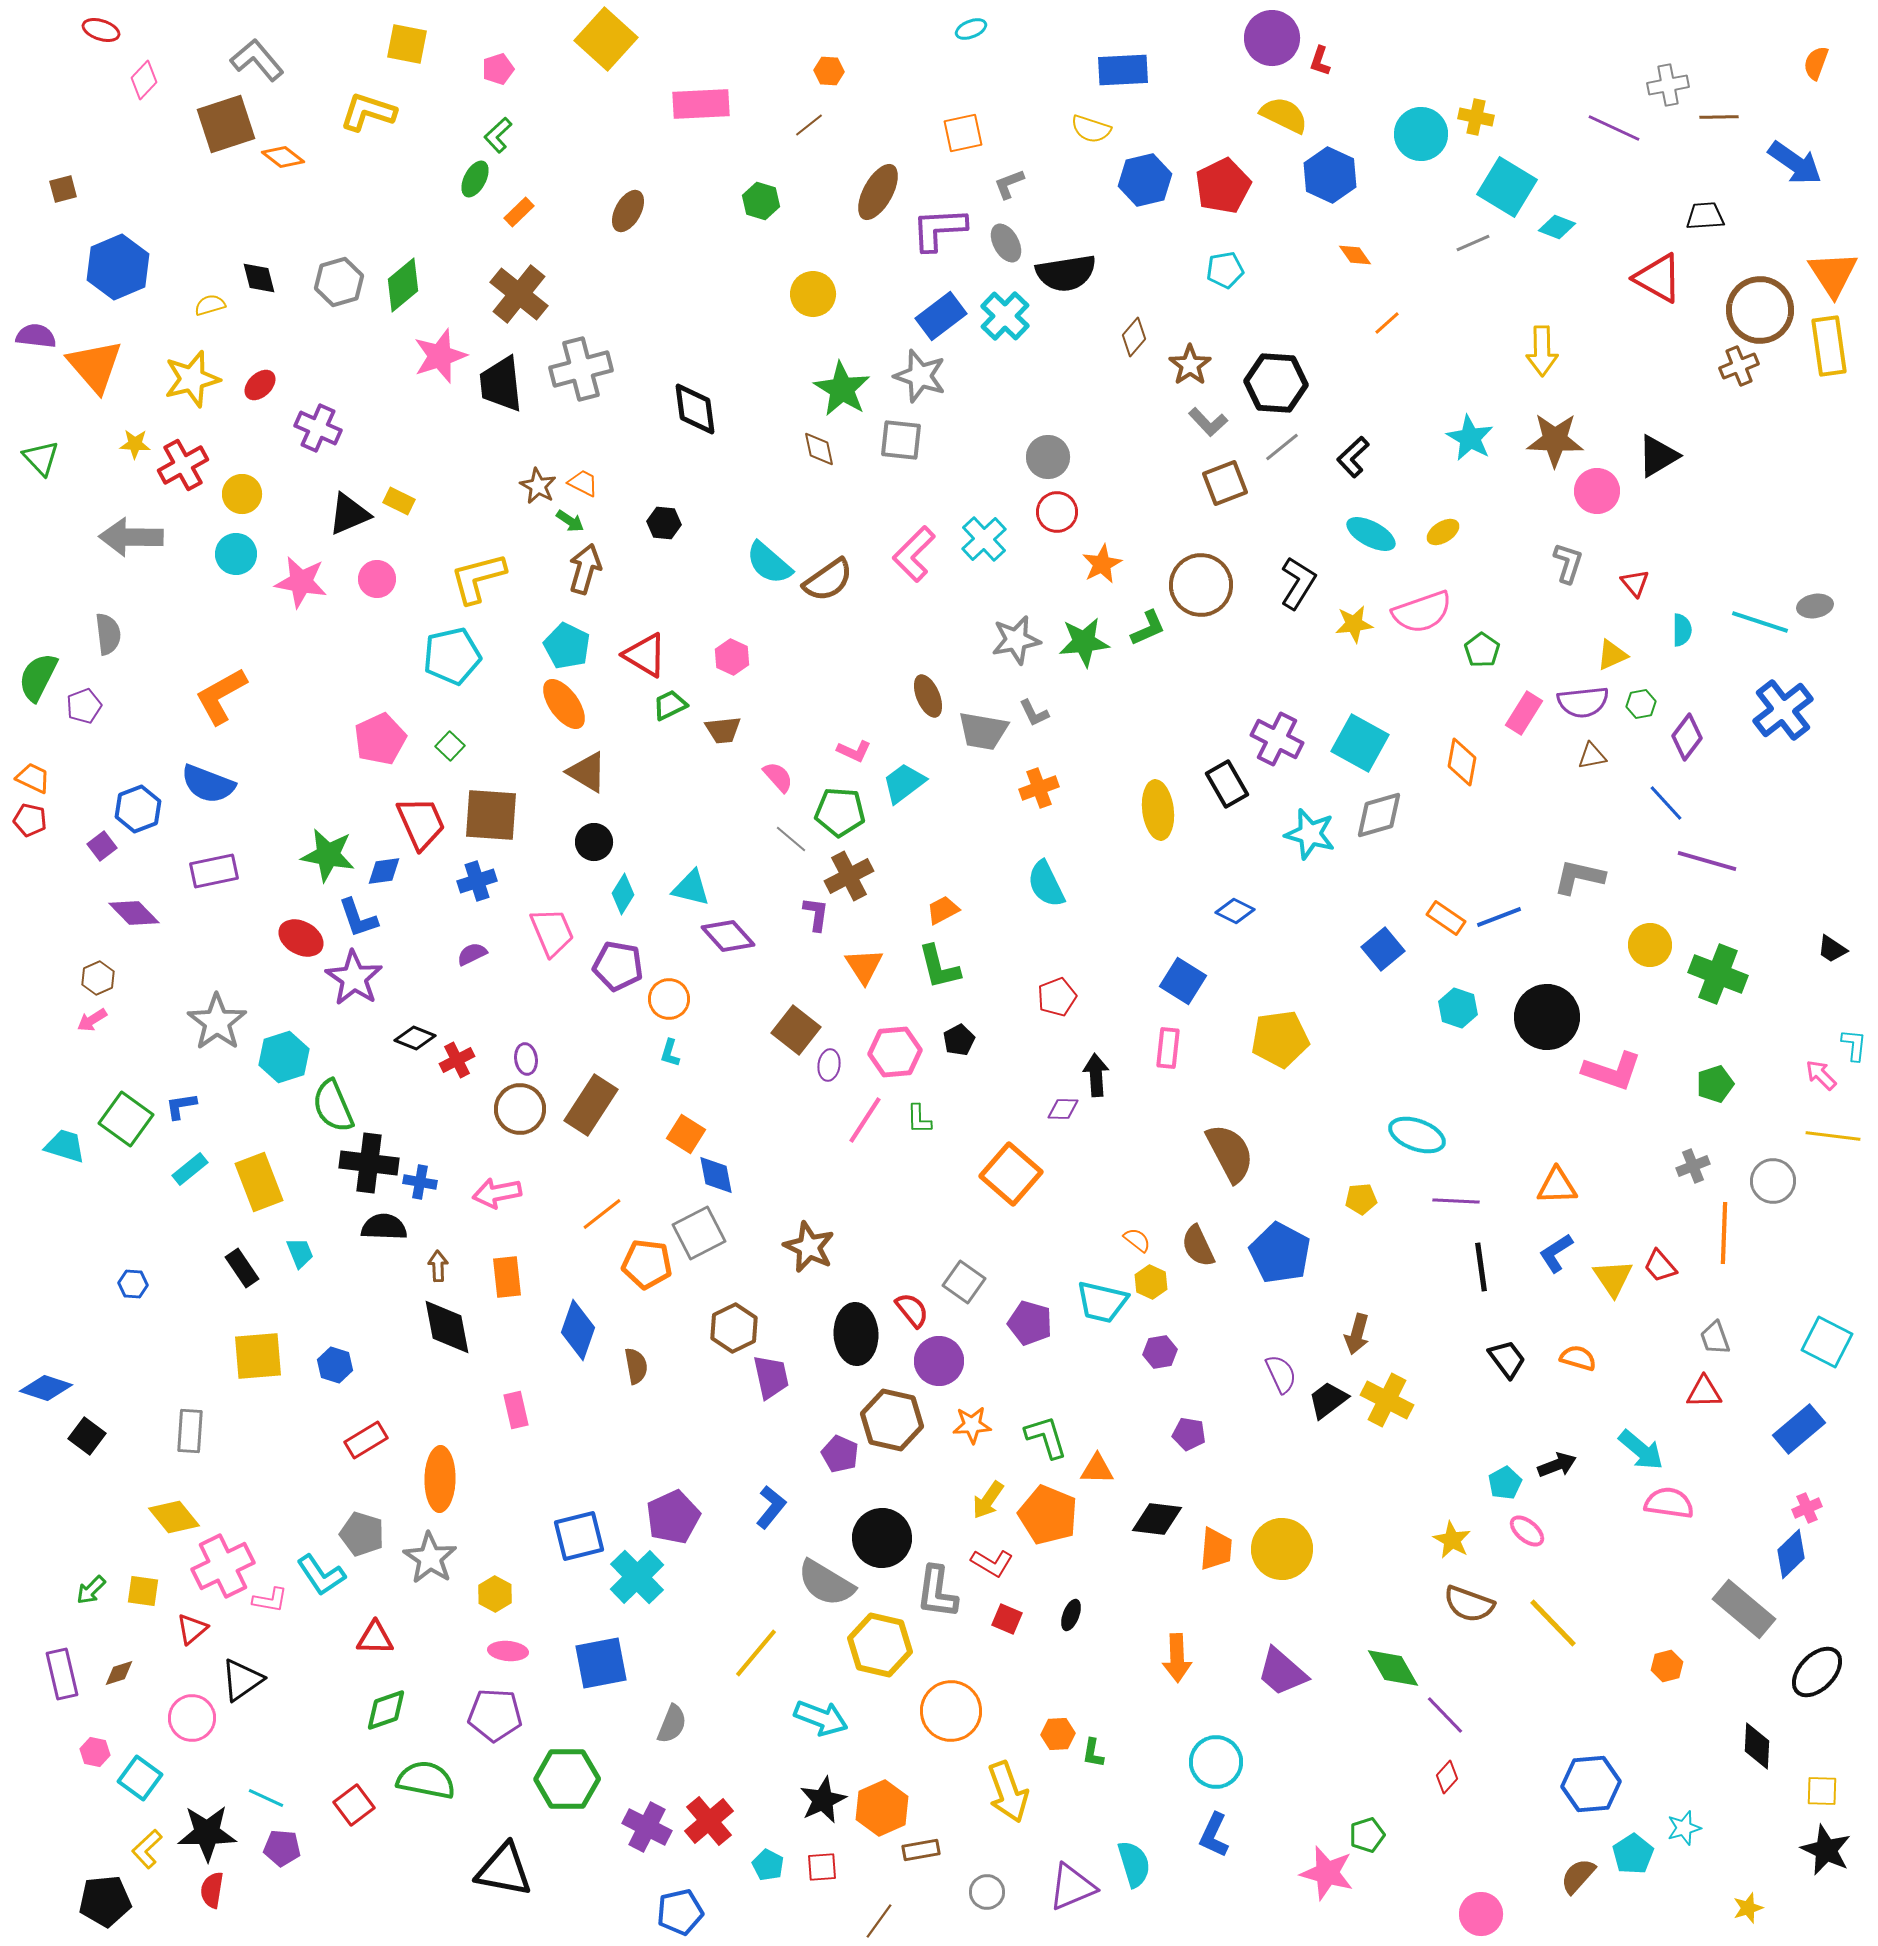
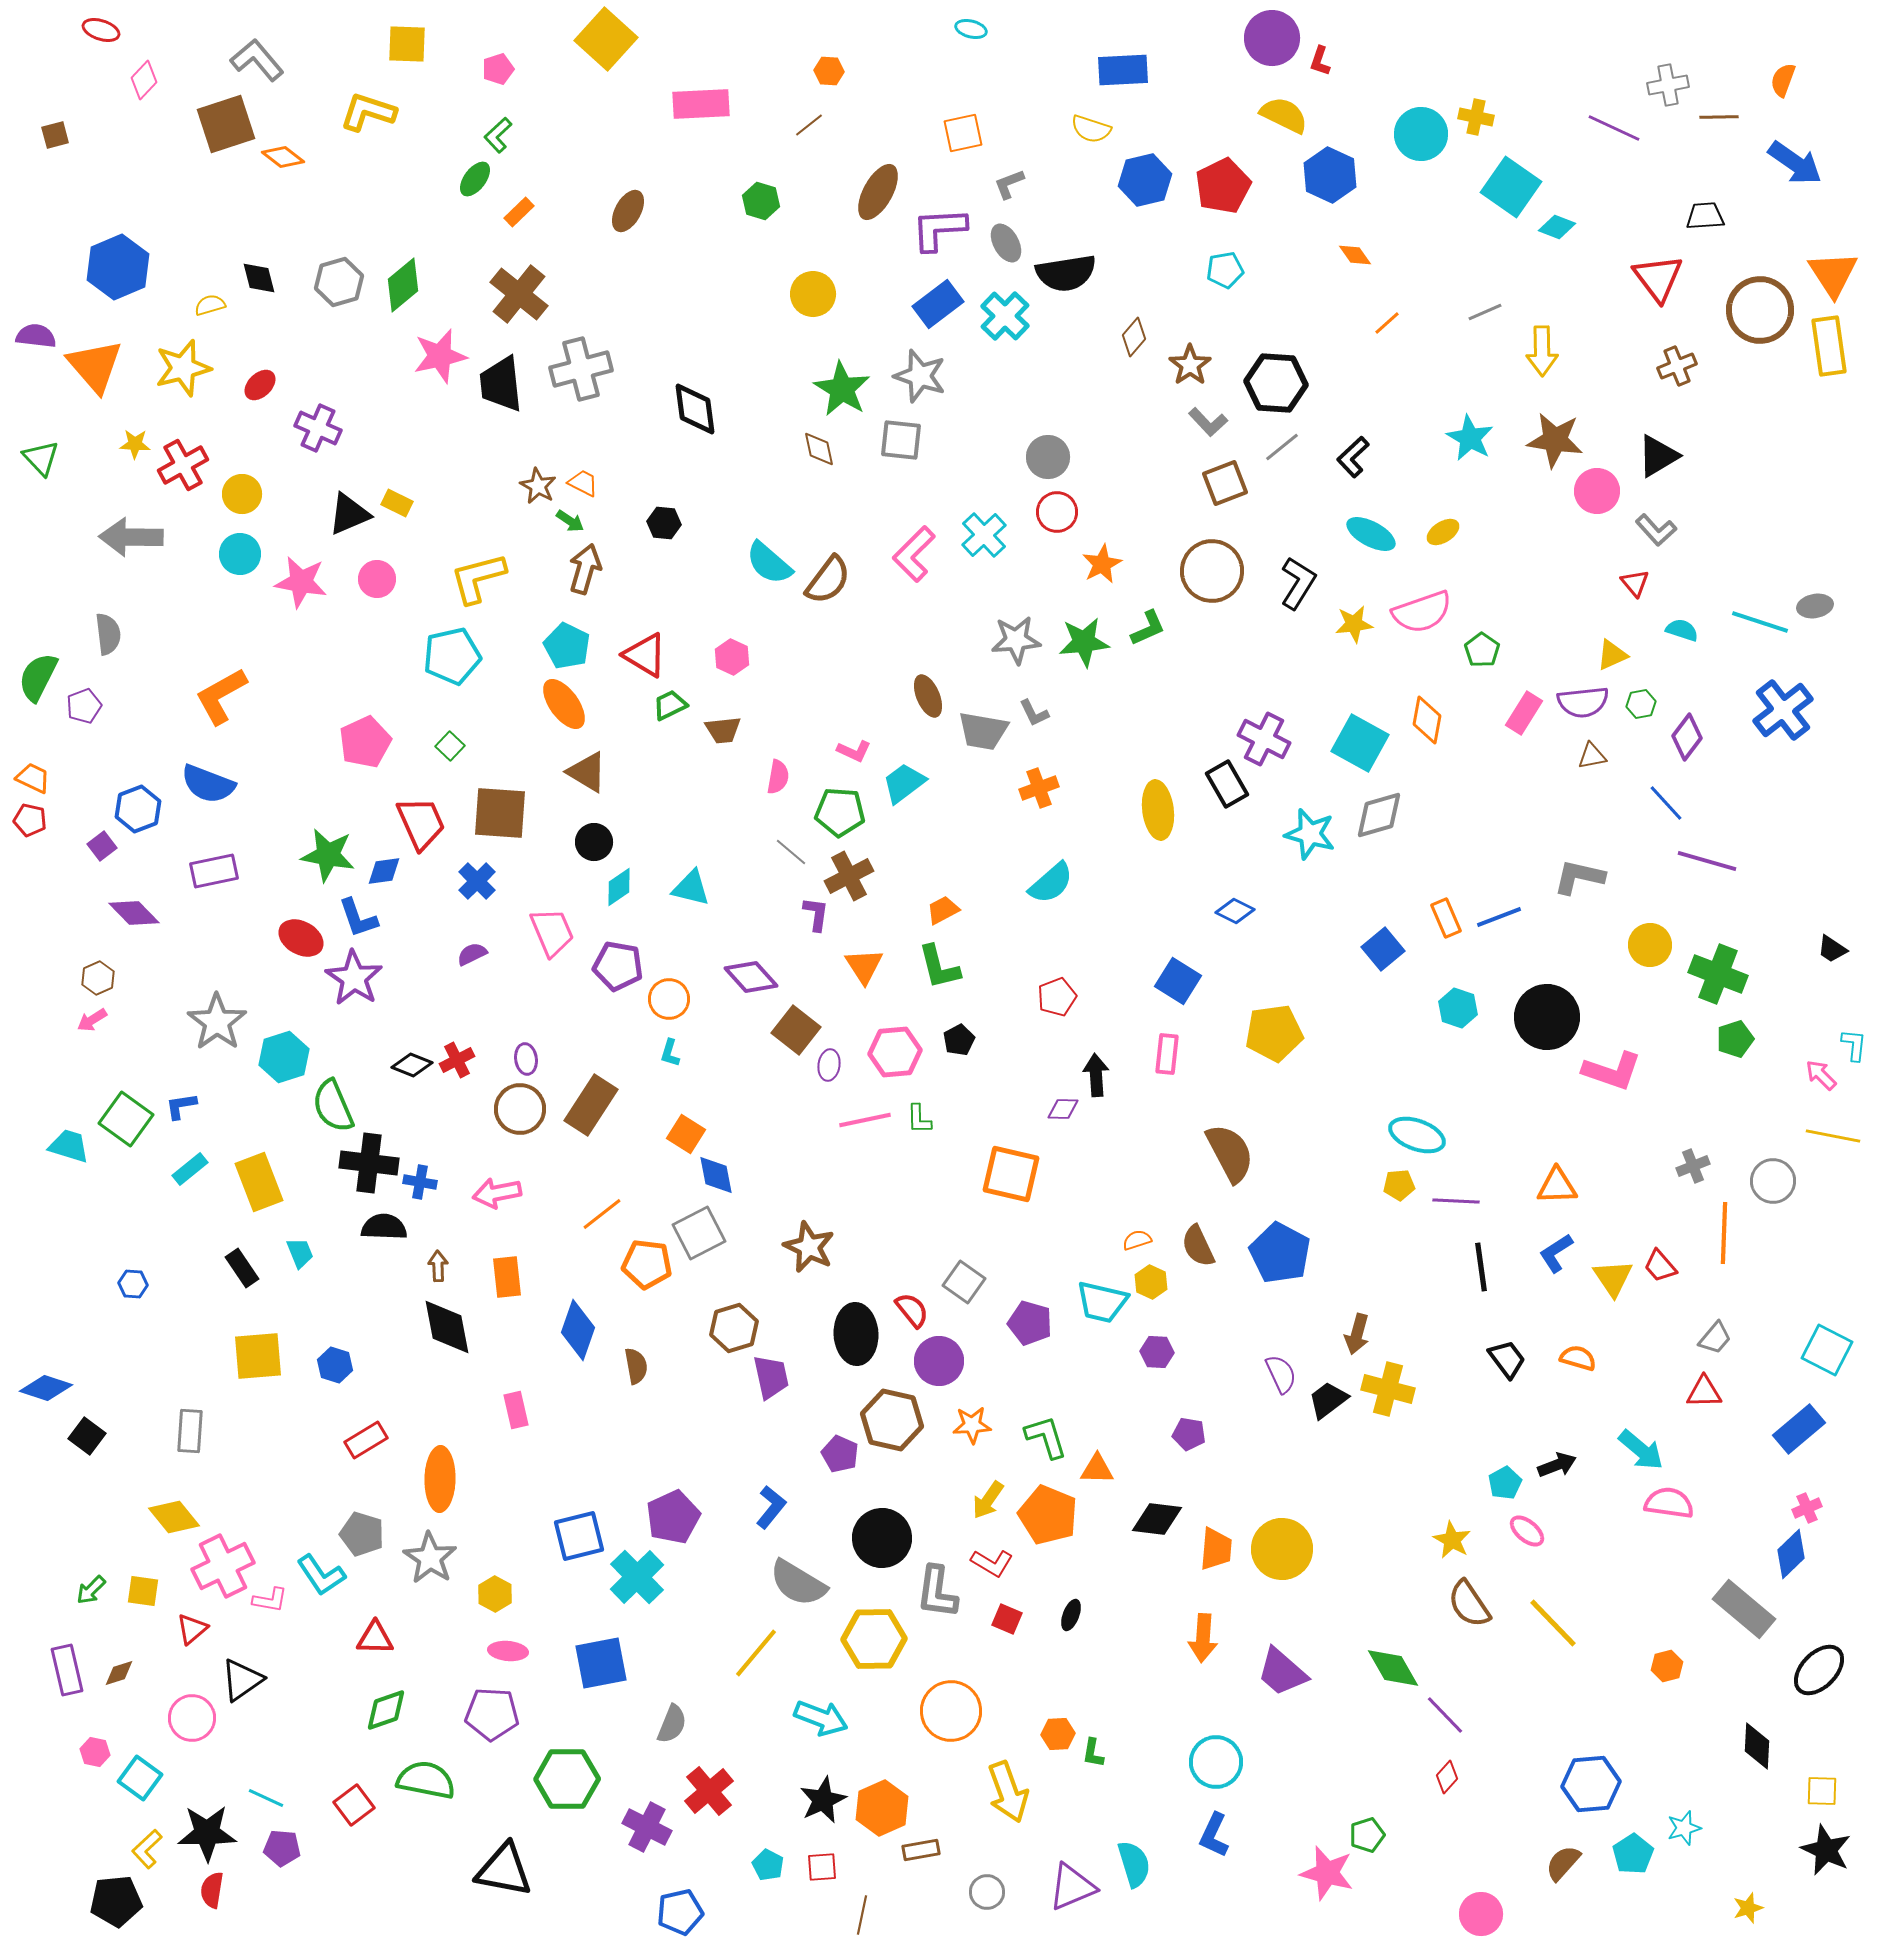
cyan ellipse at (971, 29): rotated 36 degrees clockwise
yellow square at (407, 44): rotated 9 degrees counterclockwise
orange semicircle at (1816, 63): moved 33 px left, 17 px down
green ellipse at (475, 179): rotated 9 degrees clockwise
cyan square at (1507, 187): moved 4 px right; rotated 4 degrees clockwise
brown square at (63, 189): moved 8 px left, 54 px up
gray line at (1473, 243): moved 12 px right, 69 px down
red triangle at (1658, 278): rotated 24 degrees clockwise
blue rectangle at (941, 316): moved 3 px left, 12 px up
pink star at (440, 356): rotated 6 degrees clockwise
brown cross at (1739, 366): moved 62 px left
yellow star at (192, 379): moved 9 px left, 11 px up
brown star at (1555, 440): rotated 6 degrees clockwise
yellow rectangle at (399, 501): moved 2 px left, 2 px down
cyan cross at (984, 539): moved 4 px up
cyan circle at (236, 554): moved 4 px right
gray L-shape at (1568, 563): moved 88 px right, 33 px up; rotated 120 degrees clockwise
brown semicircle at (828, 580): rotated 18 degrees counterclockwise
brown circle at (1201, 585): moved 11 px right, 14 px up
cyan semicircle at (1682, 630): rotated 72 degrees counterclockwise
gray star at (1016, 640): rotated 6 degrees clockwise
pink pentagon at (380, 739): moved 15 px left, 3 px down
purple cross at (1277, 739): moved 13 px left
orange diamond at (1462, 762): moved 35 px left, 42 px up
pink semicircle at (778, 777): rotated 52 degrees clockwise
brown square at (491, 815): moved 9 px right, 2 px up
gray line at (791, 839): moved 13 px down
blue cross at (477, 881): rotated 27 degrees counterclockwise
cyan semicircle at (1046, 884): moved 5 px right, 1 px up; rotated 105 degrees counterclockwise
cyan diamond at (623, 894): moved 4 px left, 7 px up; rotated 24 degrees clockwise
orange rectangle at (1446, 918): rotated 33 degrees clockwise
purple diamond at (728, 936): moved 23 px right, 41 px down
blue square at (1183, 981): moved 5 px left
black diamond at (415, 1038): moved 3 px left, 27 px down
yellow pentagon at (1280, 1039): moved 6 px left, 6 px up
pink rectangle at (1168, 1048): moved 1 px left, 6 px down
green pentagon at (1715, 1084): moved 20 px right, 45 px up
pink line at (865, 1120): rotated 45 degrees clockwise
yellow line at (1833, 1136): rotated 4 degrees clockwise
cyan trapezoid at (65, 1146): moved 4 px right
orange square at (1011, 1174): rotated 28 degrees counterclockwise
yellow pentagon at (1361, 1199): moved 38 px right, 14 px up
orange semicircle at (1137, 1240): rotated 56 degrees counterclockwise
brown hexagon at (734, 1328): rotated 9 degrees clockwise
gray trapezoid at (1715, 1338): rotated 120 degrees counterclockwise
cyan square at (1827, 1342): moved 8 px down
purple hexagon at (1160, 1352): moved 3 px left; rotated 12 degrees clockwise
yellow cross at (1387, 1400): moved 1 px right, 11 px up; rotated 12 degrees counterclockwise
gray semicircle at (826, 1583): moved 28 px left
brown semicircle at (1469, 1604): rotated 36 degrees clockwise
yellow hexagon at (880, 1645): moved 6 px left, 6 px up; rotated 14 degrees counterclockwise
orange arrow at (1177, 1658): moved 26 px right, 20 px up; rotated 6 degrees clockwise
black ellipse at (1817, 1672): moved 2 px right, 2 px up
purple rectangle at (62, 1674): moved 5 px right, 4 px up
purple pentagon at (495, 1715): moved 3 px left, 1 px up
red cross at (709, 1821): moved 30 px up
brown semicircle at (1578, 1876): moved 15 px left, 13 px up
black pentagon at (105, 1901): moved 11 px right
brown line at (879, 1921): moved 17 px left, 6 px up; rotated 24 degrees counterclockwise
